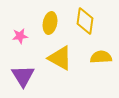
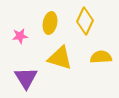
yellow diamond: rotated 16 degrees clockwise
yellow triangle: rotated 12 degrees counterclockwise
purple triangle: moved 3 px right, 2 px down
